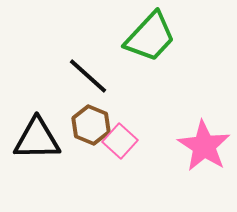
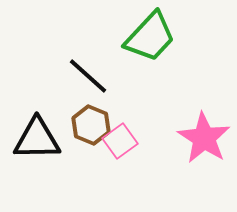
pink square: rotated 12 degrees clockwise
pink star: moved 8 px up
